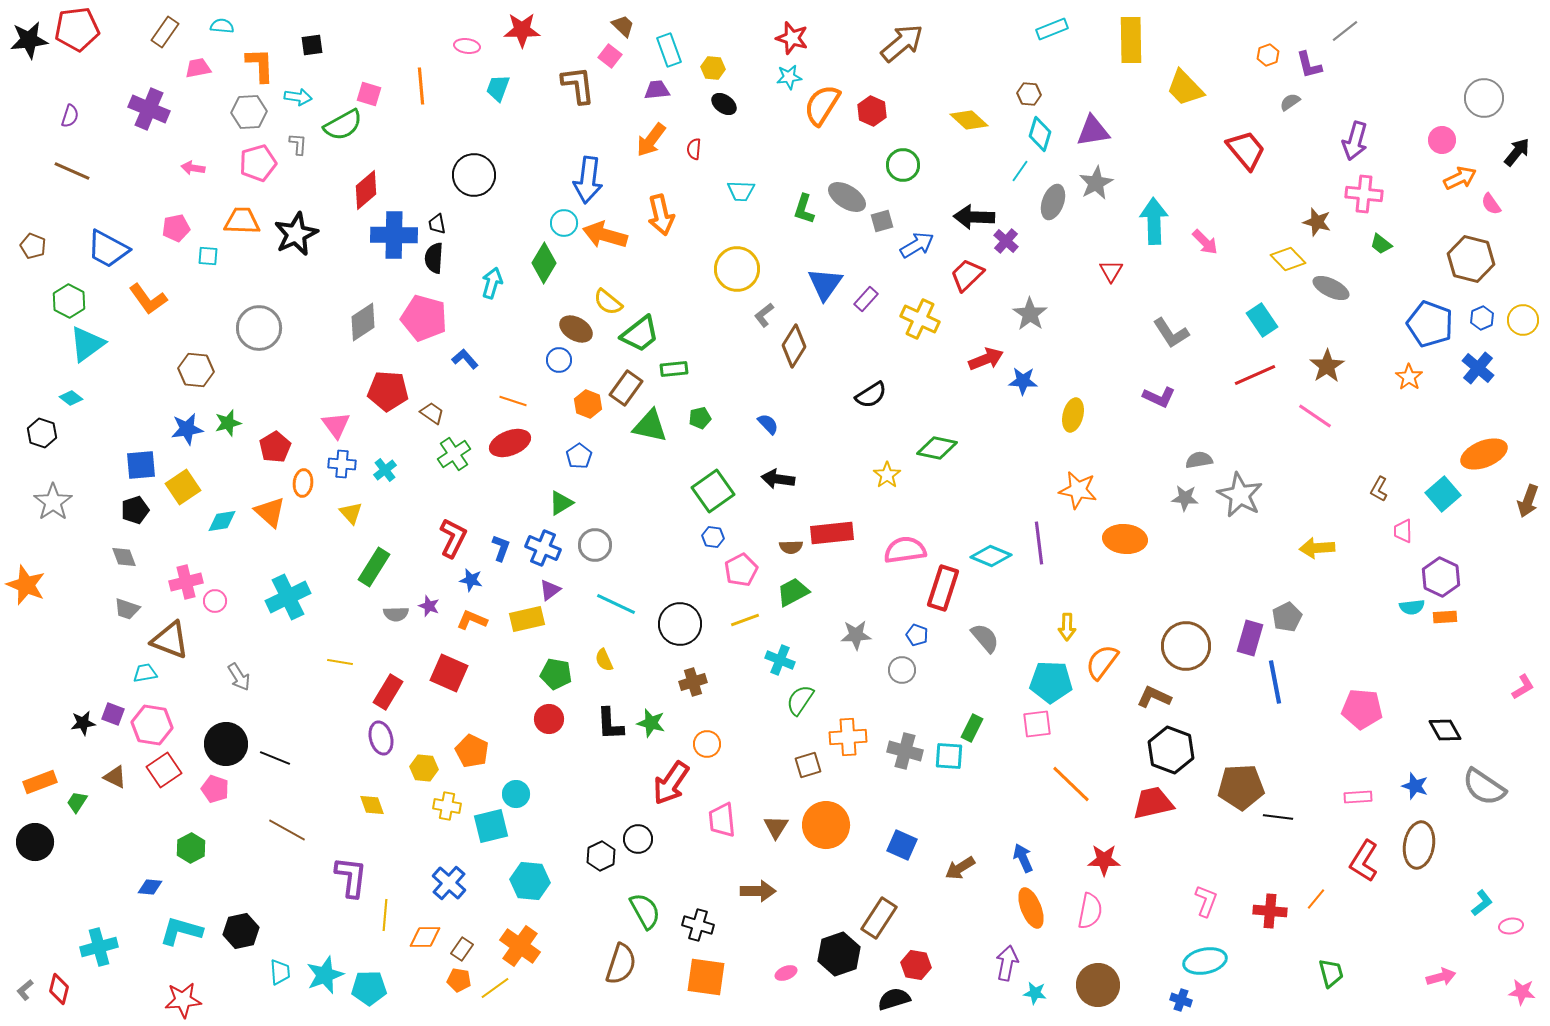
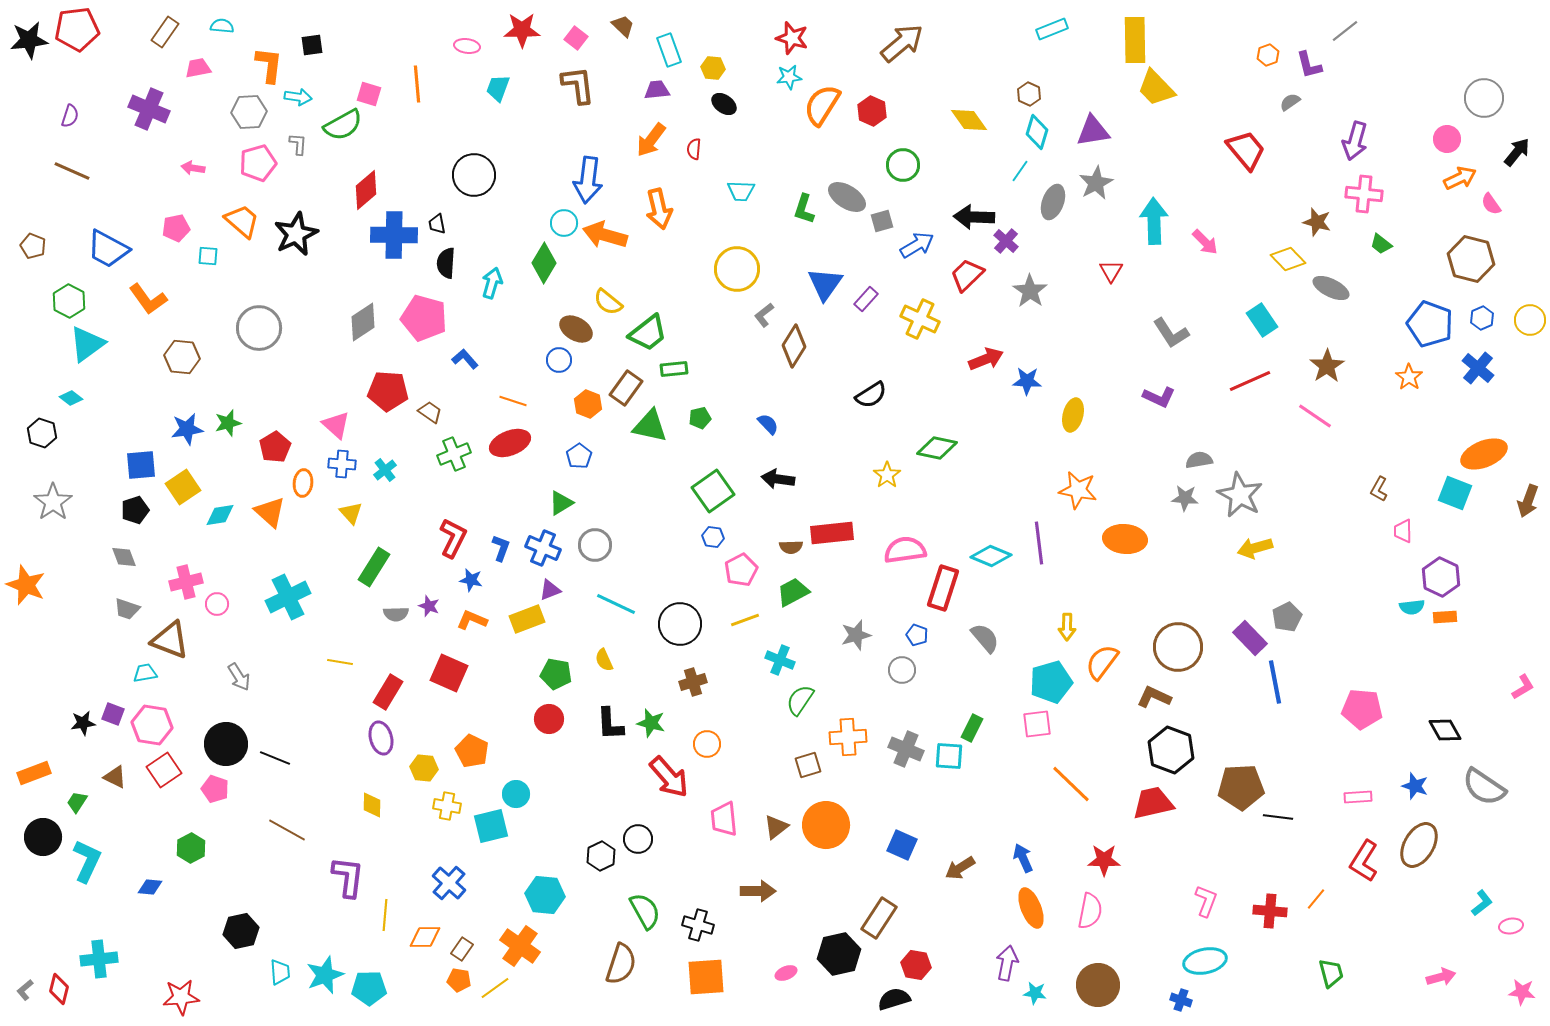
yellow rectangle at (1131, 40): moved 4 px right
pink square at (610, 56): moved 34 px left, 18 px up
orange L-shape at (260, 65): moved 9 px right; rotated 9 degrees clockwise
orange line at (421, 86): moved 4 px left, 2 px up
yellow trapezoid at (1185, 88): moved 29 px left
brown hexagon at (1029, 94): rotated 20 degrees clockwise
yellow diamond at (969, 120): rotated 12 degrees clockwise
cyan diamond at (1040, 134): moved 3 px left, 2 px up
pink circle at (1442, 140): moved 5 px right, 1 px up
orange arrow at (661, 215): moved 2 px left, 6 px up
orange trapezoid at (242, 221): rotated 39 degrees clockwise
black semicircle at (434, 258): moved 12 px right, 5 px down
gray star at (1030, 314): moved 23 px up
yellow circle at (1523, 320): moved 7 px right
green trapezoid at (640, 334): moved 8 px right, 1 px up
brown hexagon at (196, 370): moved 14 px left, 13 px up
red line at (1255, 375): moved 5 px left, 6 px down
blue star at (1023, 381): moved 4 px right
brown trapezoid at (432, 413): moved 2 px left, 1 px up
pink triangle at (336, 425): rotated 12 degrees counterclockwise
green cross at (454, 454): rotated 12 degrees clockwise
cyan square at (1443, 494): moved 12 px right, 1 px up; rotated 28 degrees counterclockwise
cyan diamond at (222, 521): moved 2 px left, 6 px up
yellow arrow at (1317, 548): moved 62 px left; rotated 12 degrees counterclockwise
purple triangle at (550, 590): rotated 15 degrees clockwise
pink circle at (215, 601): moved 2 px right, 3 px down
yellow rectangle at (527, 619): rotated 8 degrees counterclockwise
gray star at (856, 635): rotated 12 degrees counterclockwise
purple rectangle at (1250, 638): rotated 60 degrees counterclockwise
brown circle at (1186, 646): moved 8 px left, 1 px down
cyan pentagon at (1051, 682): rotated 18 degrees counterclockwise
gray cross at (905, 751): moved 1 px right, 2 px up; rotated 8 degrees clockwise
orange rectangle at (40, 782): moved 6 px left, 9 px up
red arrow at (671, 783): moved 2 px left, 6 px up; rotated 75 degrees counterclockwise
yellow diamond at (372, 805): rotated 20 degrees clockwise
pink trapezoid at (722, 820): moved 2 px right, 1 px up
brown triangle at (776, 827): rotated 20 degrees clockwise
black circle at (35, 842): moved 8 px right, 5 px up
brown ellipse at (1419, 845): rotated 21 degrees clockwise
purple L-shape at (351, 877): moved 3 px left
cyan hexagon at (530, 881): moved 15 px right, 14 px down
cyan L-shape at (181, 931): moved 94 px left, 70 px up; rotated 99 degrees clockwise
cyan cross at (99, 947): moved 12 px down; rotated 9 degrees clockwise
black hexagon at (839, 954): rotated 6 degrees clockwise
orange square at (706, 977): rotated 12 degrees counterclockwise
red star at (183, 1000): moved 2 px left, 3 px up
